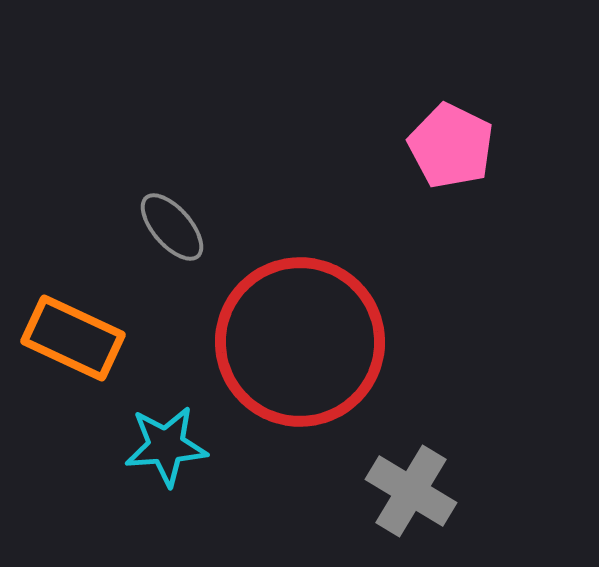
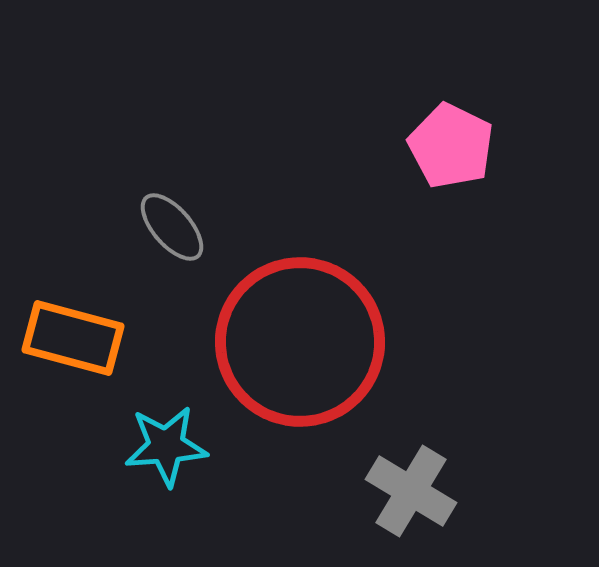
orange rectangle: rotated 10 degrees counterclockwise
